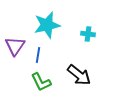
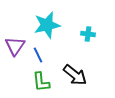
blue line: rotated 35 degrees counterclockwise
black arrow: moved 4 px left
green L-shape: rotated 20 degrees clockwise
